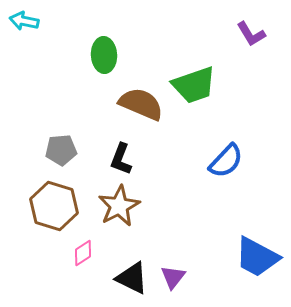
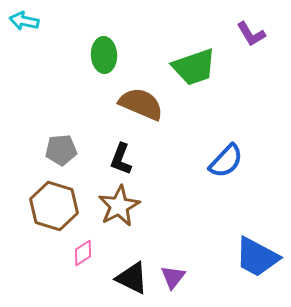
green trapezoid: moved 18 px up
